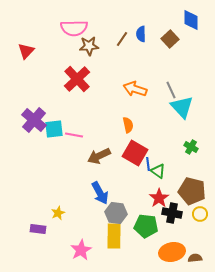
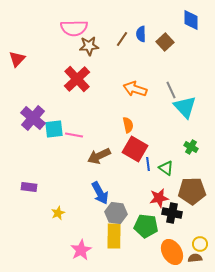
brown square: moved 5 px left, 3 px down
red triangle: moved 9 px left, 8 px down
cyan triangle: moved 3 px right
purple cross: moved 1 px left, 2 px up
red square: moved 4 px up
green triangle: moved 8 px right, 3 px up
brown pentagon: rotated 16 degrees counterclockwise
red star: rotated 24 degrees clockwise
yellow circle: moved 30 px down
purple rectangle: moved 9 px left, 42 px up
orange ellipse: rotated 70 degrees clockwise
